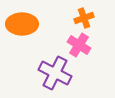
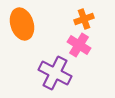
orange cross: moved 1 px down
orange ellipse: rotated 72 degrees clockwise
